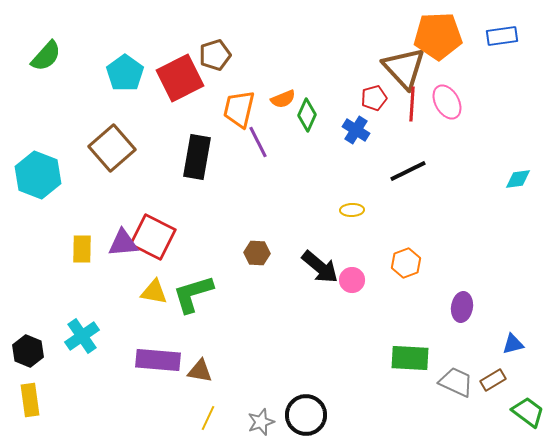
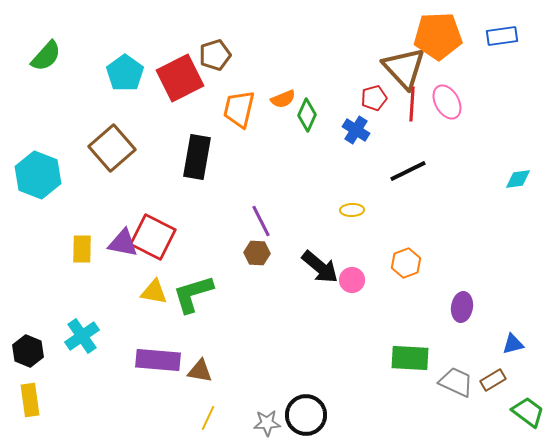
purple line at (258, 142): moved 3 px right, 79 px down
purple triangle at (123, 243): rotated 16 degrees clockwise
gray star at (261, 422): moved 6 px right, 1 px down; rotated 16 degrees clockwise
